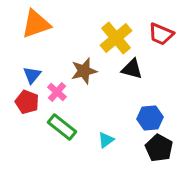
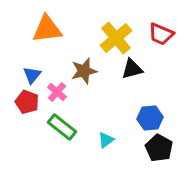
orange triangle: moved 11 px right, 5 px down; rotated 12 degrees clockwise
black triangle: rotated 30 degrees counterclockwise
